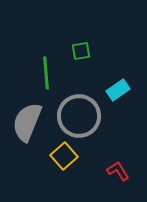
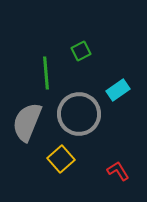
green square: rotated 18 degrees counterclockwise
gray circle: moved 2 px up
yellow square: moved 3 px left, 3 px down
